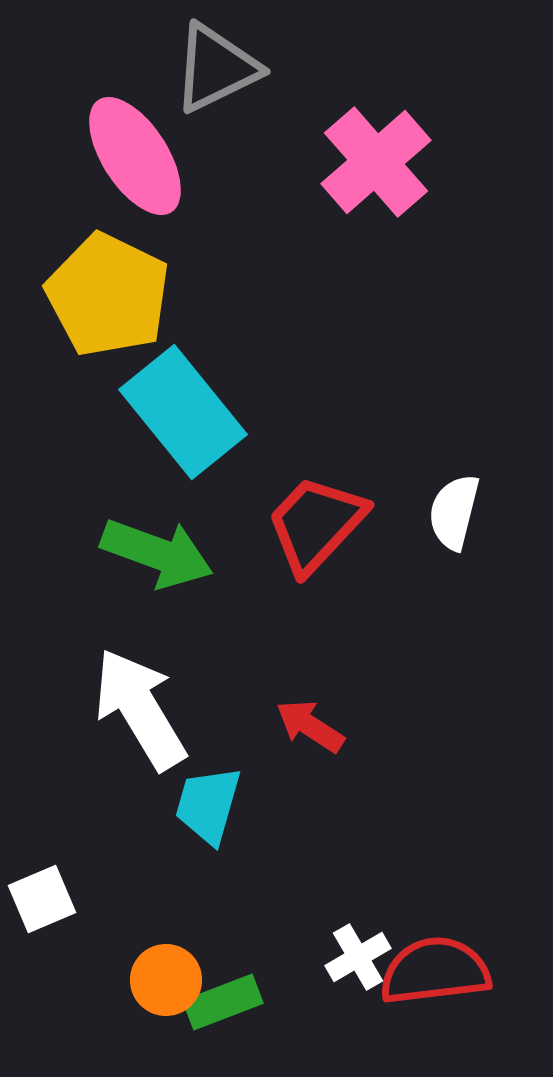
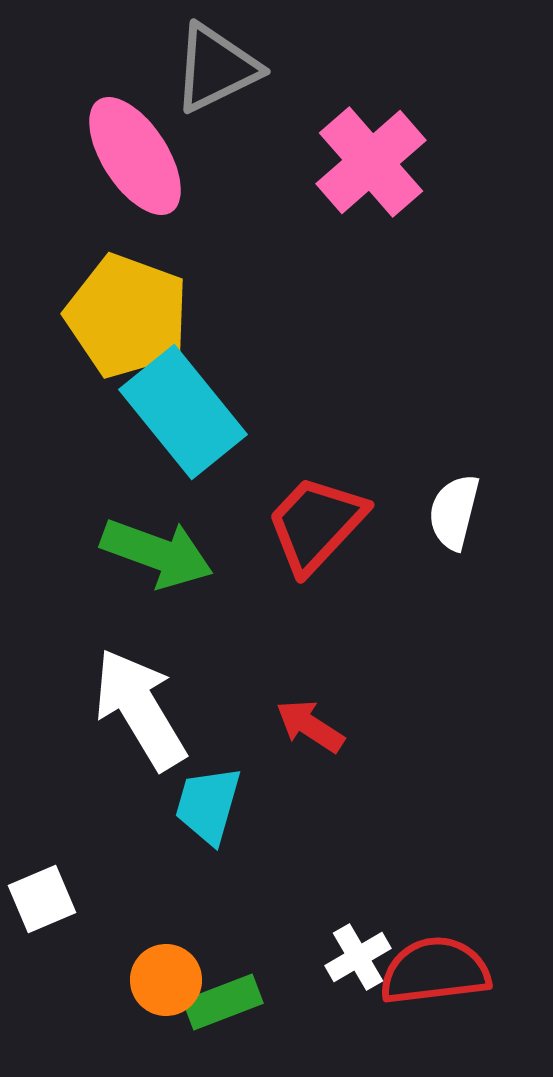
pink cross: moved 5 px left
yellow pentagon: moved 19 px right, 21 px down; rotated 6 degrees counterclockwise
